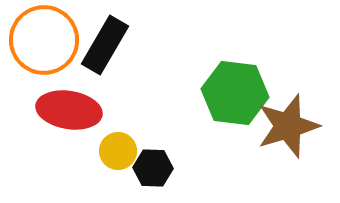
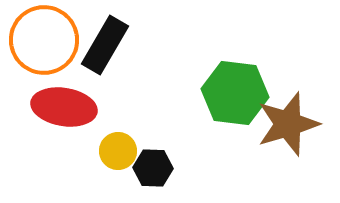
red ellipse: moved 5 px left, 3 px up
brown star: moved 2 px up
